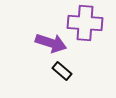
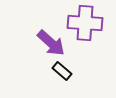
purple arrow: rotated 24 degrees clockwise
